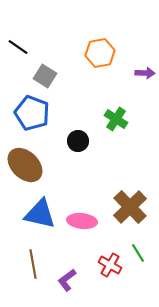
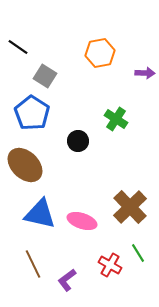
blue pentagon: rotated 12 degrees clockwise
pink ellipse: rotated 12 degrees clockwise
brown line: rotated 16 degrees counterclockwise
